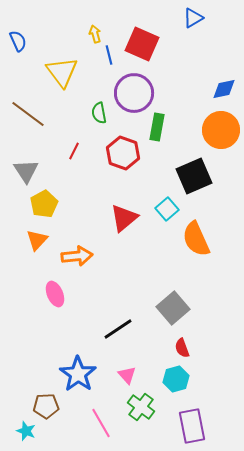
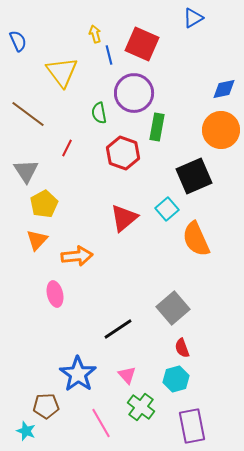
red line: moved 7 px left, 3 px up
pink ellipse: rotated 10 degrees clockwise
